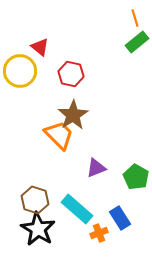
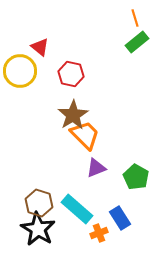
orange trapezoid: moved 26 px right
brown hexagon: moved 4 px right, 3 px down
